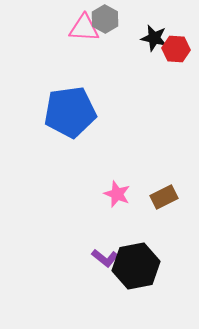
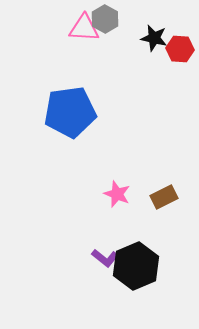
red hexagon: moved 4 px right
black hexagon: rotated 12 degrees counterclockwise
